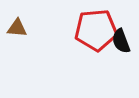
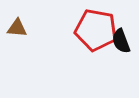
red pentagon: rotated 15 degrees clockwise
